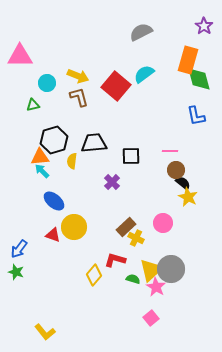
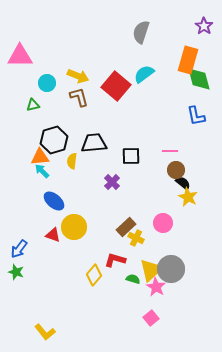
gray semicircle: rotated 45 degrees counterclockwise
